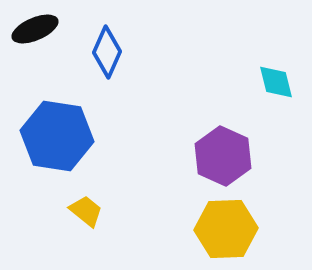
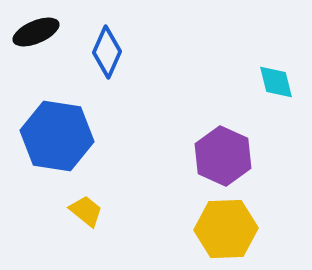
black ellipse: moved 1 px right, 3 px down
